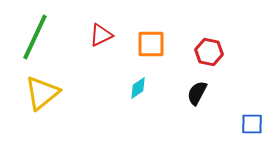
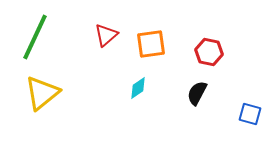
red triangle: moved 5 px right; rotated 15 degrees counterclockwise
orange square: rotated 8 degrees counterclockwise
blue square: moved 2 px left, 10 px up; rotated 15 degrees clockwise
